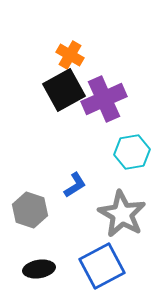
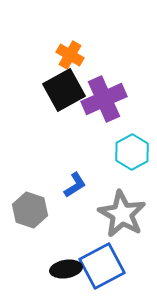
cyan hexagon: rotated 20 degrees counterclockwise
black ellipse: moved 27 px right
